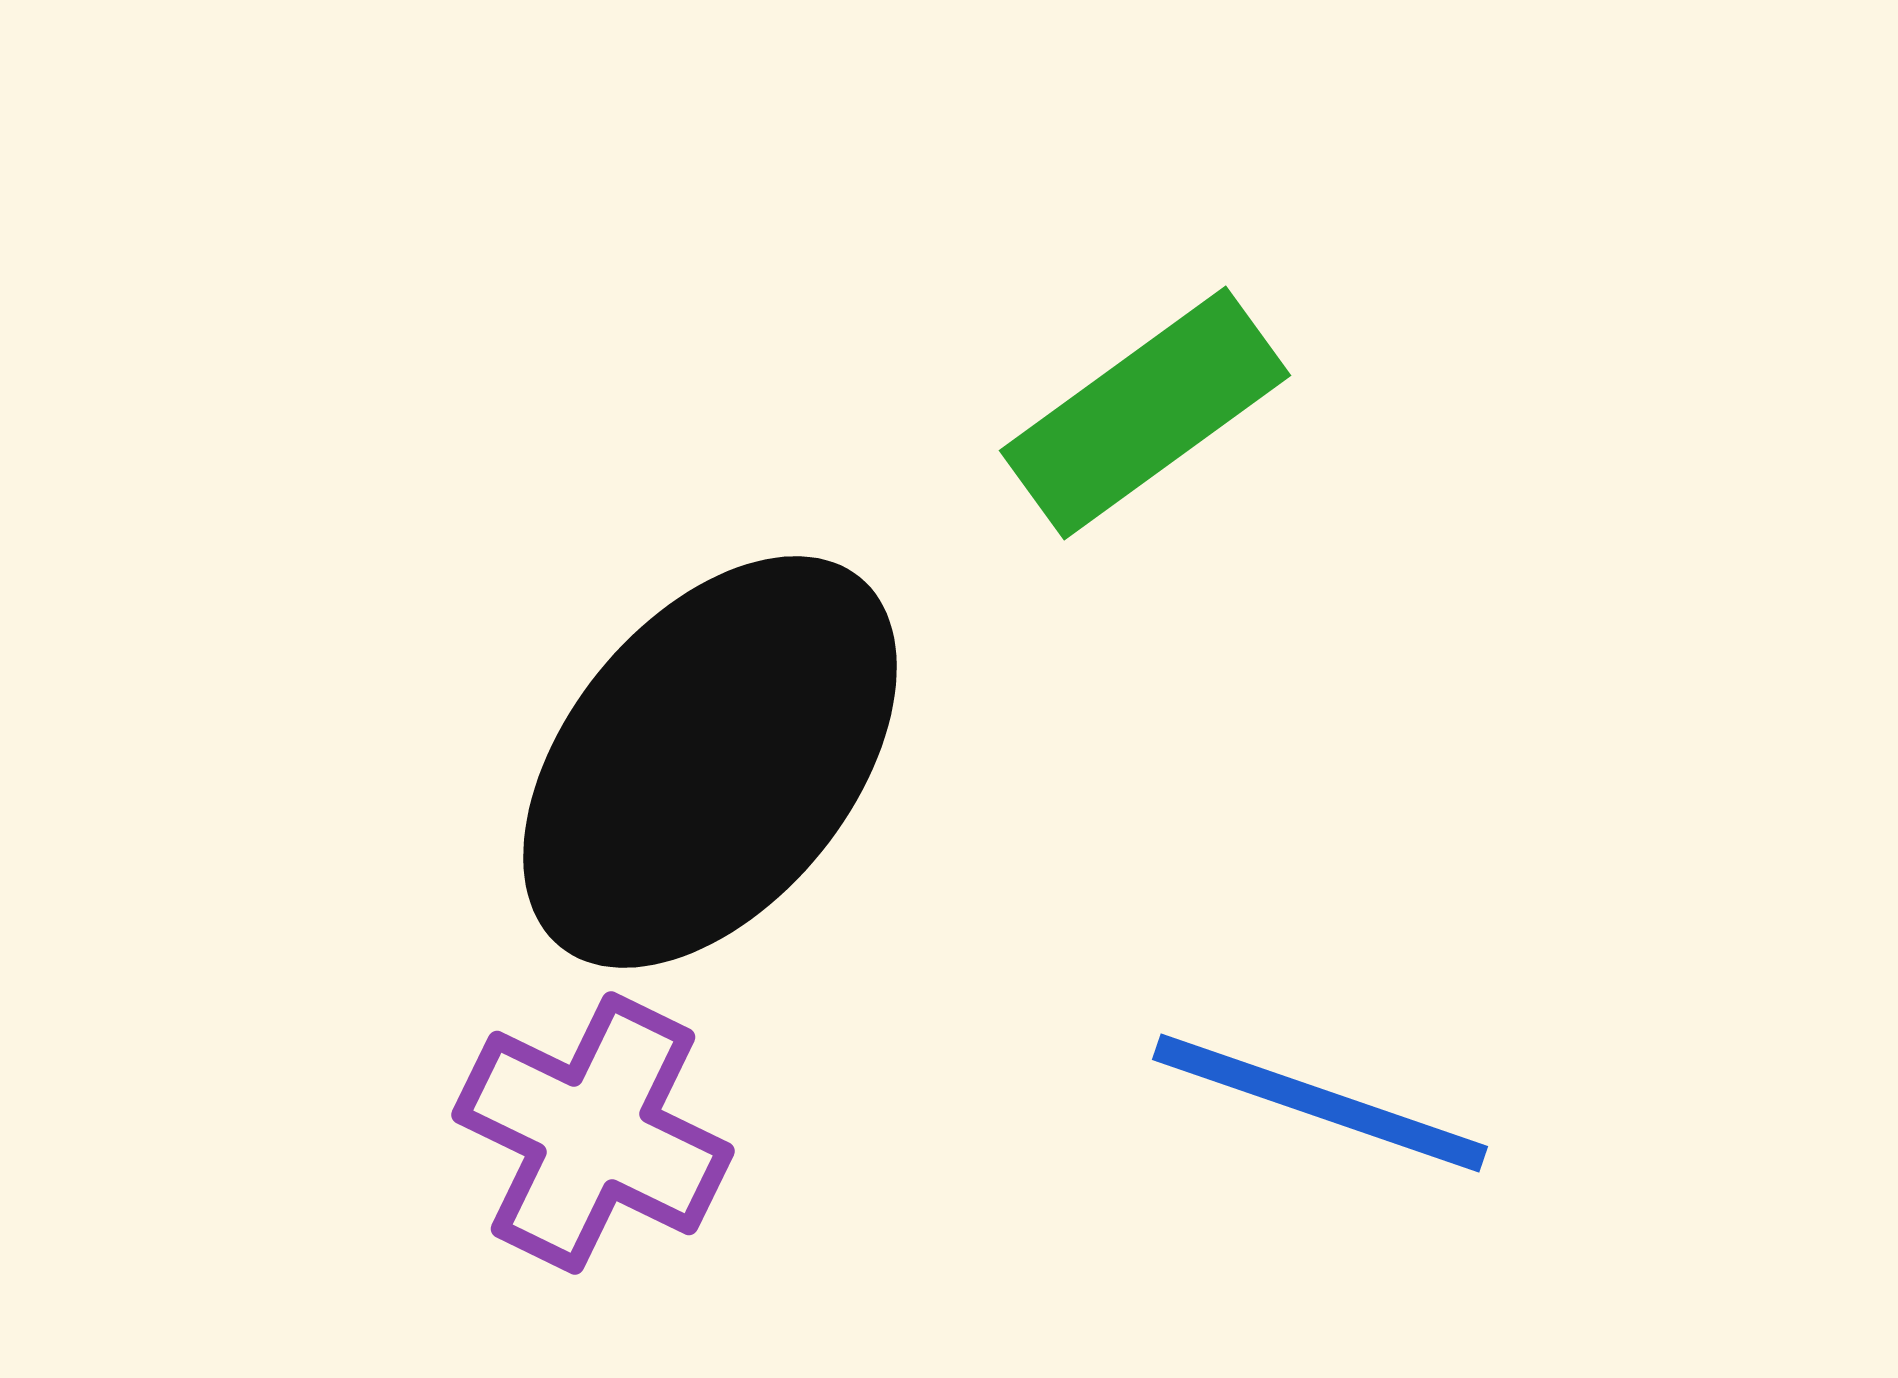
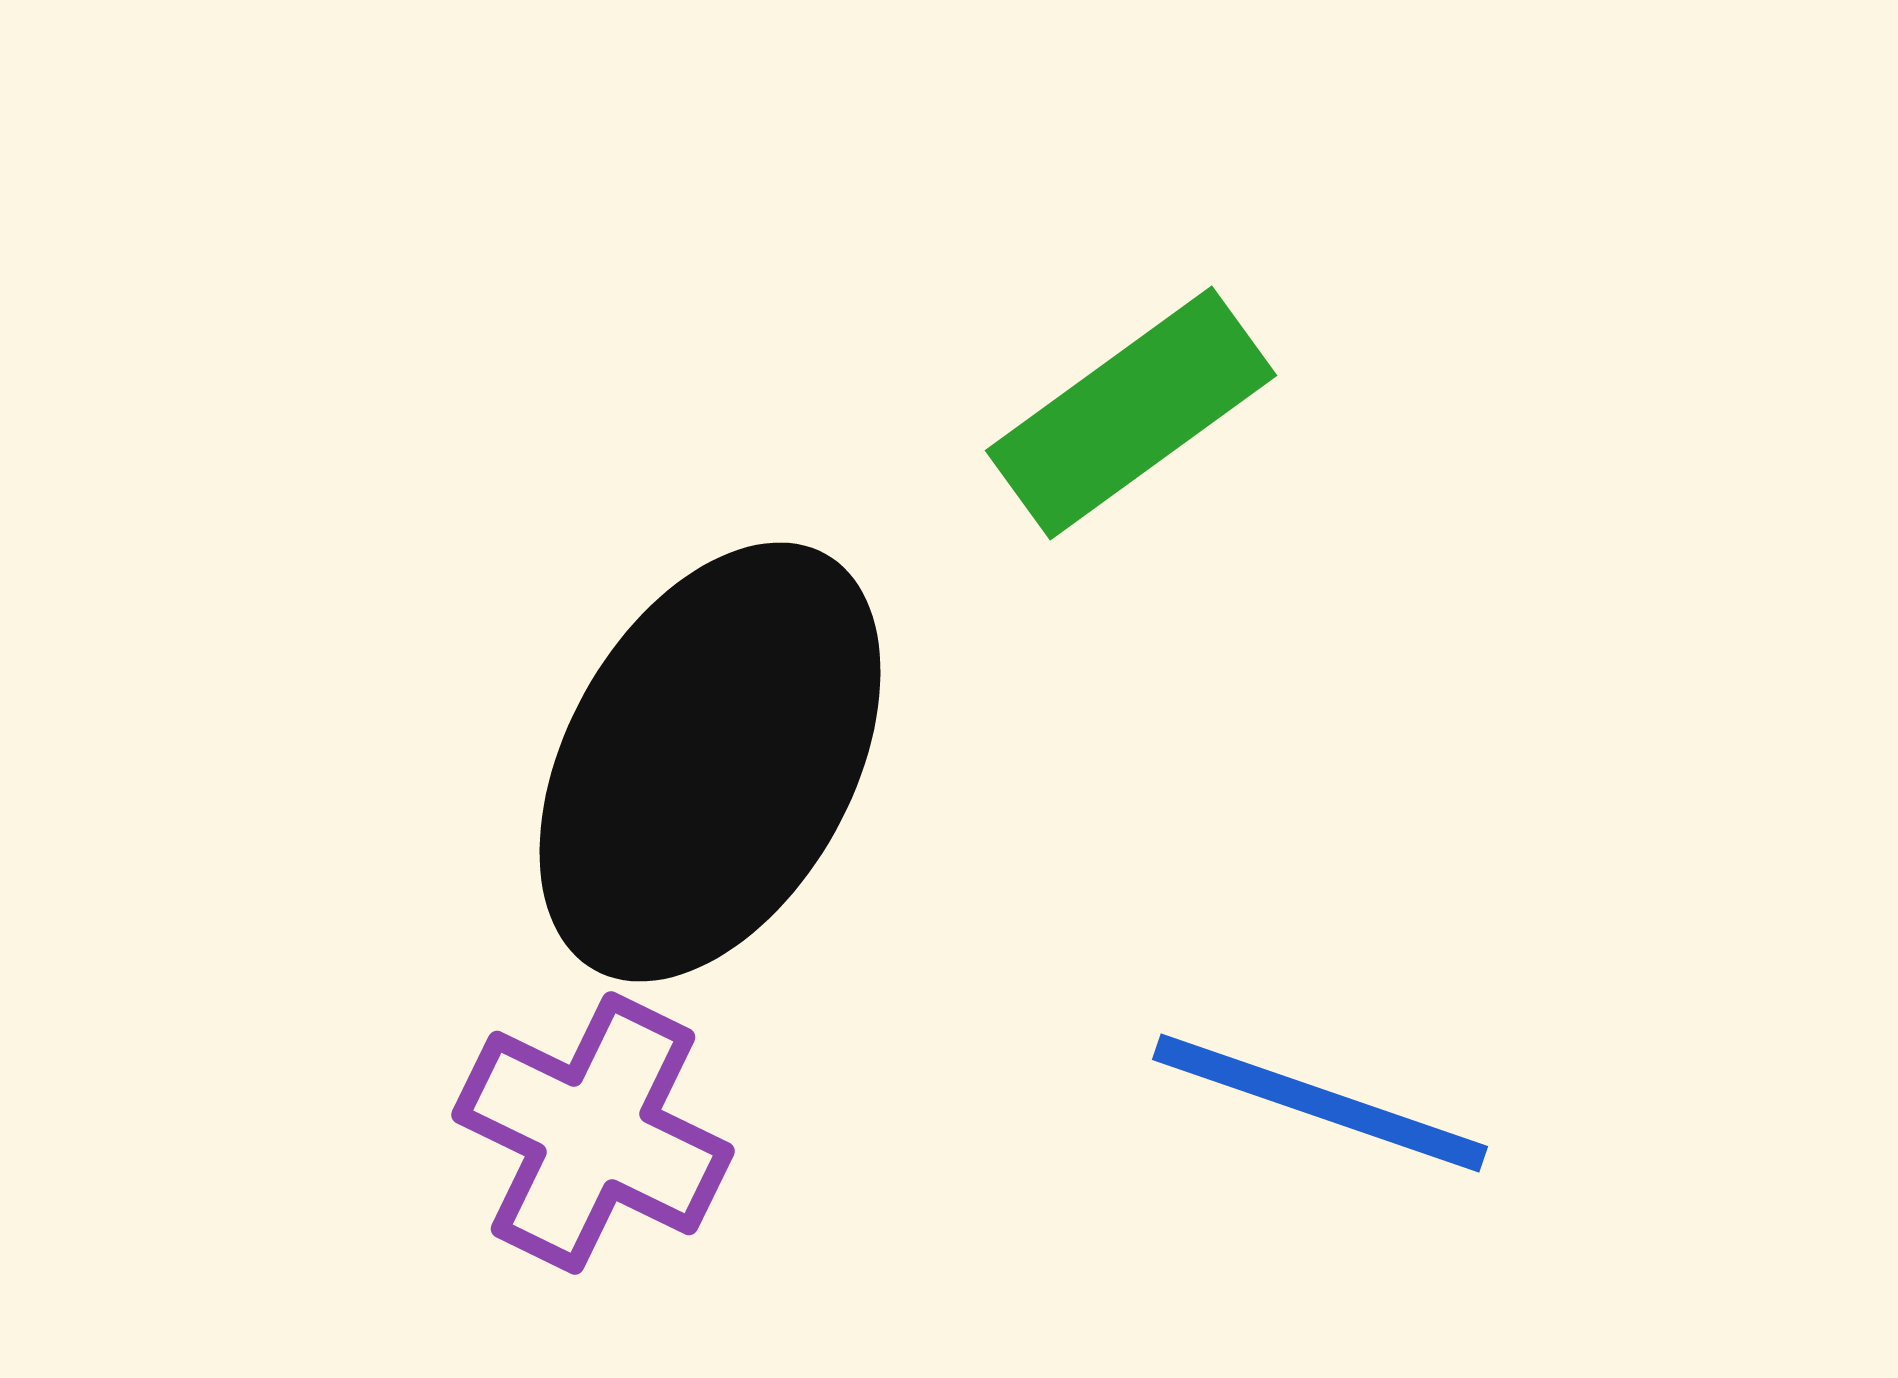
green rectangle: moved 14 px left
black ellipse: rotated 10 degrees counterclockwise
